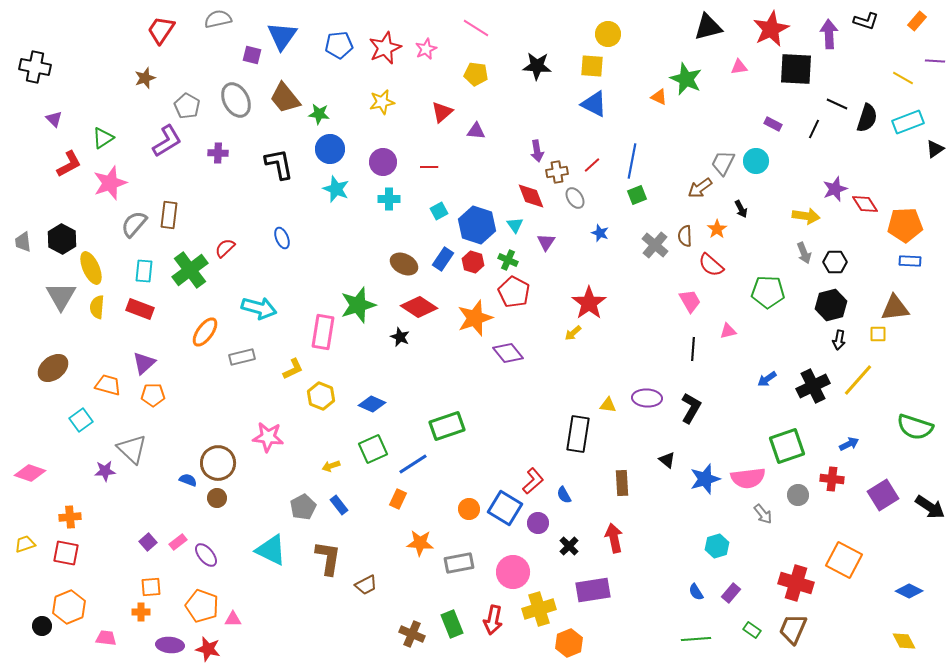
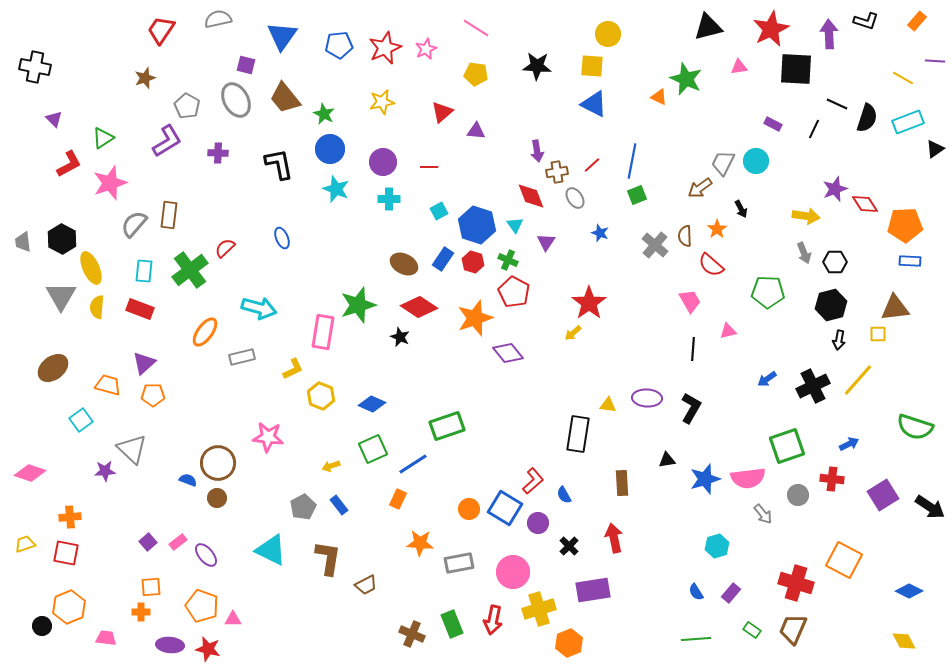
purple square at (252, 55): moved 6 px left, 10 px down
green star at (319, 114): moved 5 px right; rotated 20 degrees clockwise
black triangle at (667, 460): rotated 48 degrees counterclockwise
